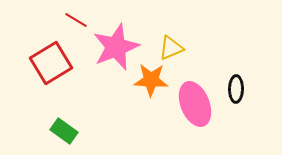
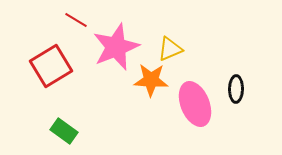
yellow triangle: moved 1 px left, 1 px down
red square: moved 3 px down
